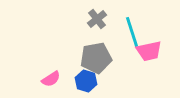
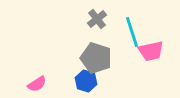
pink trapezoid: moved 2 px right
gray pentagon: rotated 28 degrees clockwise
pink semicircle: moved 14 px left, 5 px down
